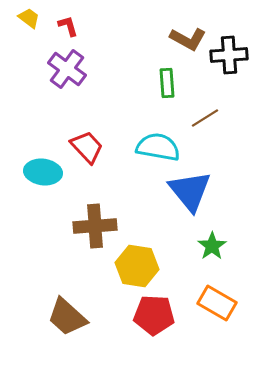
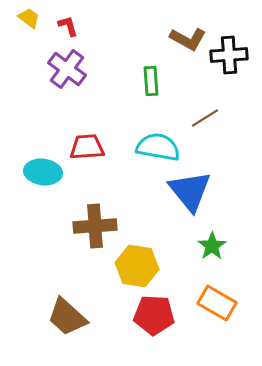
green rectangle: moved 16 px left, 2 px up
red trapezoid: rotated 51 degrees counterclockwise
